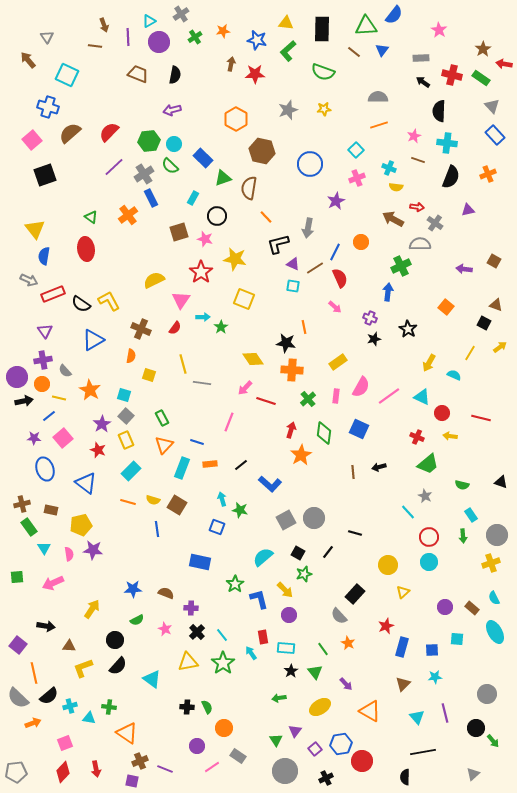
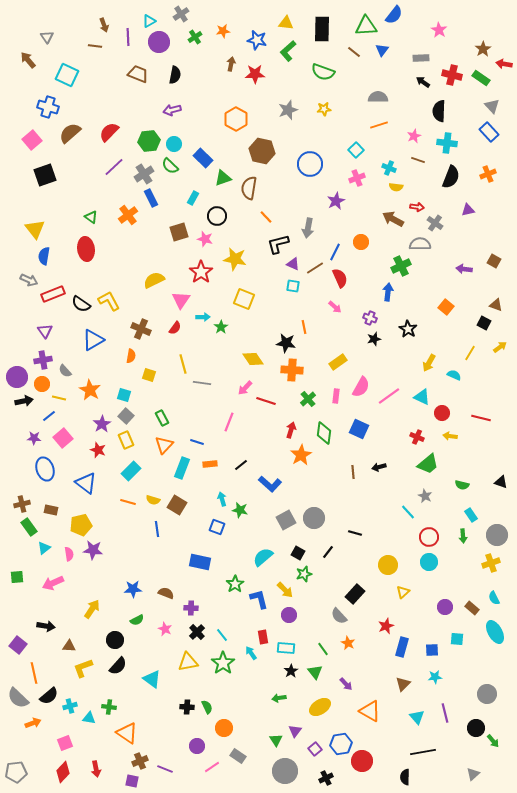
blue rectangle at (495, 135): moved 6 px left, 3 px up
cyan triangle at (44, 548): rotated 24 degrees clockwise
